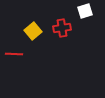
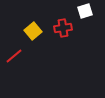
red cross: moved 1 px right
red line: moved 2 px down; rotated 42 degrees counterclockwise
